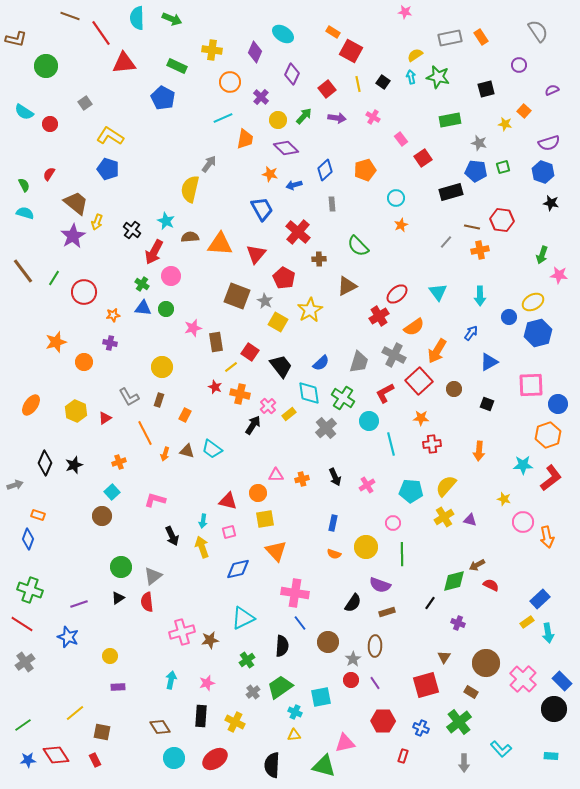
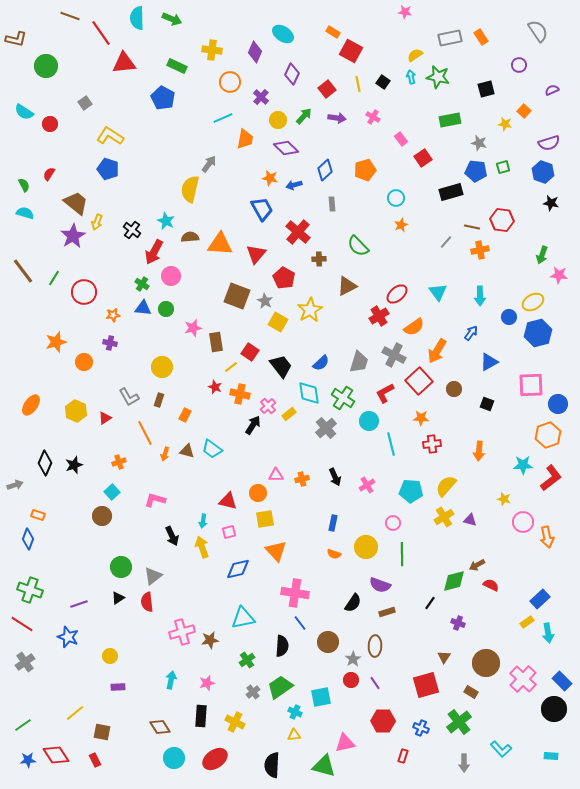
orange star at (270, 174): moved 4 px down
cyan triangle at (243, 618): rotated 15 degrees clockwise
